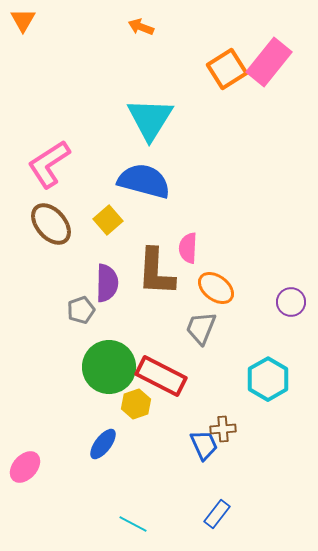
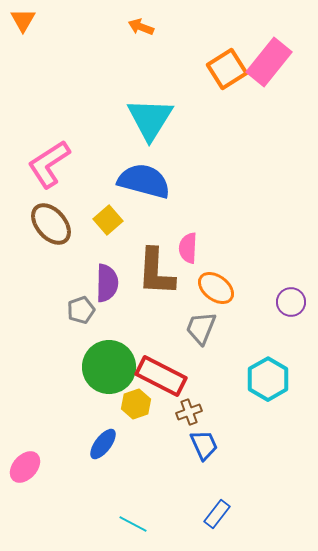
brown cross: moved 34 px left, 17 px up; rotated 15 degrees counterclockwise
